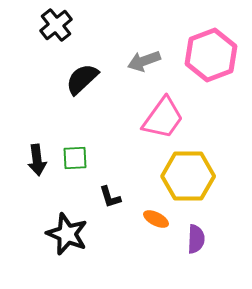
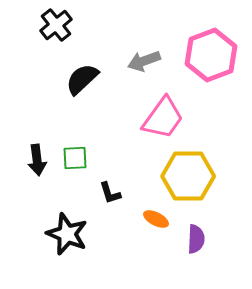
black L-shape: moved 4 px up
